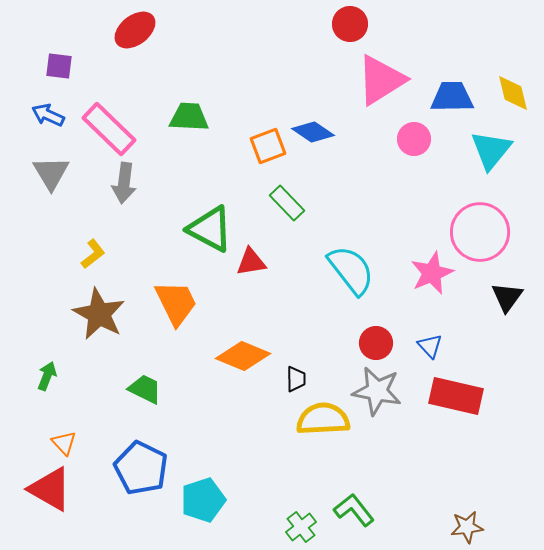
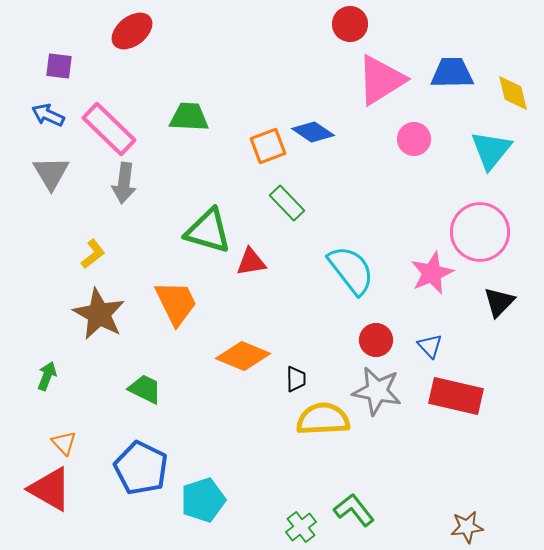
red ellipse at (135, 30): moved 3 px left, 1 px down
blue trapezoid at (452, 97): moved 24 px up
green triangle at (210, 229): moved 2 px left, 2 px down; rotated 12 degrees counterclockwise
black triangle at (507, 297): moved 8 px left, 5 px down; rotated 8 degrees clockwise
red circle at (376, 343): moved 3 px up
